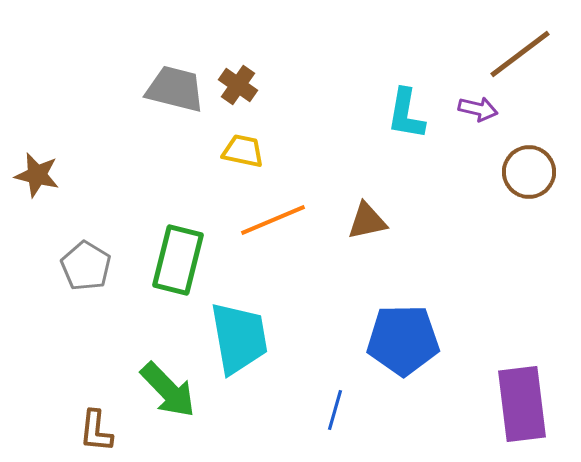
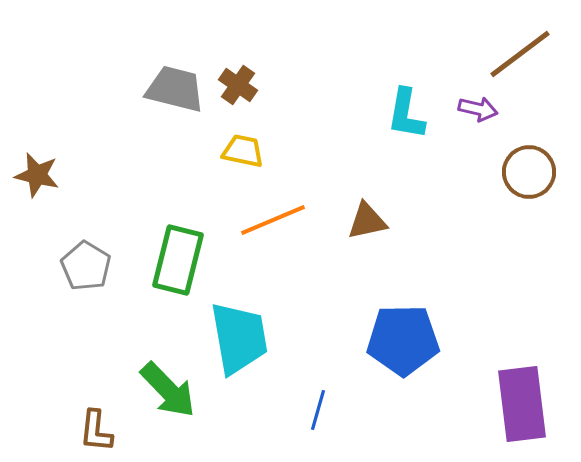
blue line: moved 17 px left
